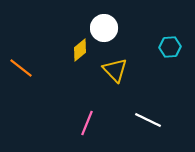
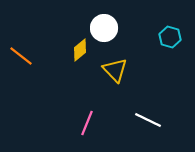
cyan hexagon: moved 10 px up; rotated 20 degrees clockwise
orange line: moved 12 px up
